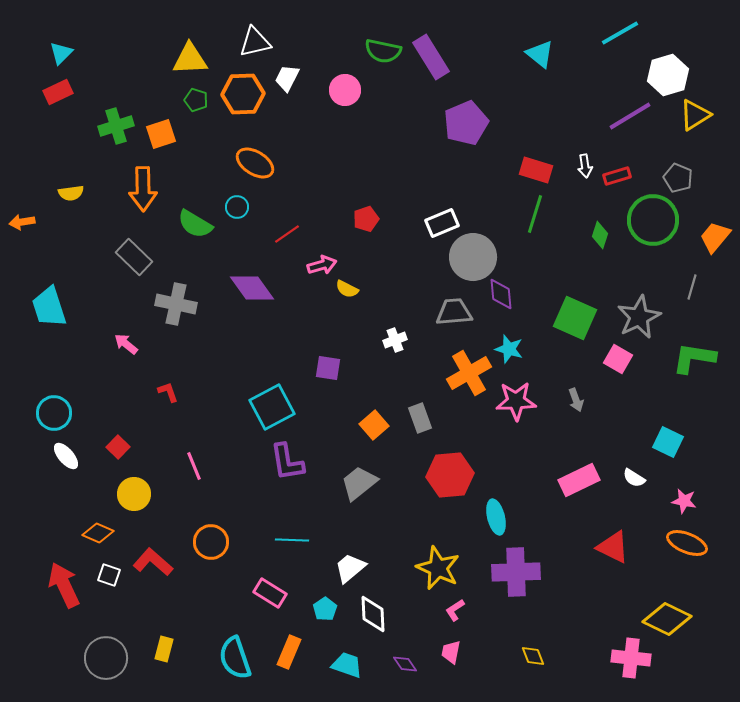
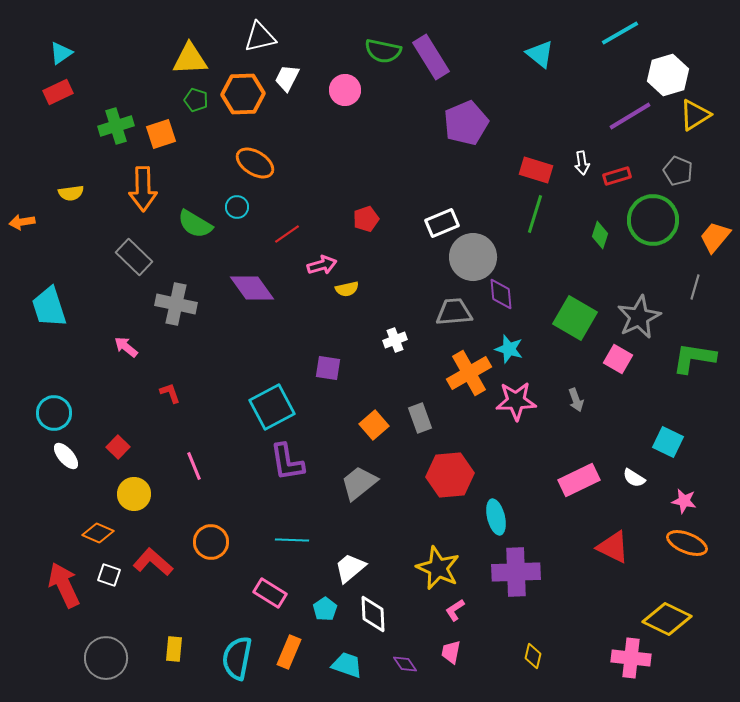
white triangle at (255, 42): moved 5 px right, 5 px up
cyan triangle at (61, 53): rotated 10 degrees clockwise
white arrow at (585, 166): moved 3 px left, 3 px up
gray pentagon at (678, 178): moved 7 px up
gray line at (692, 287): moved 3 px right
yellow semicircle at (347, 289): rotated 40 degrees counterclockwise
green square at (575, 318): rotated 6 degrees clockwise
pink arrow at (126, 344): moved 3 px down
red L-shape at (168, 392): moved 2 px right, 1 px down
yellow rectangle at (164, 649): moved 10 px right; rotated 10 degrees counterclockwise
yellow diamond at (533, 656): rotated 35 degrees clockwise
cyan semicircle at (235, 658): moved 2 px right; rotated 30 degrees clockwise
